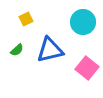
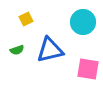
green semicircle: rotated 24 degrees clockwise
pink square: moved 1 px right, 1 px down; rotated 30 degrees counterclockwise
